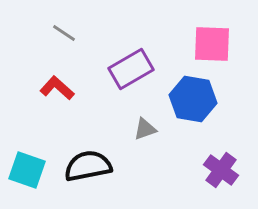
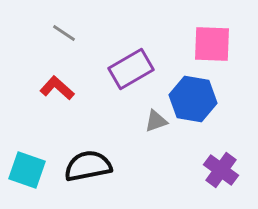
gray triangle: moved 11 px right, 8 px up
